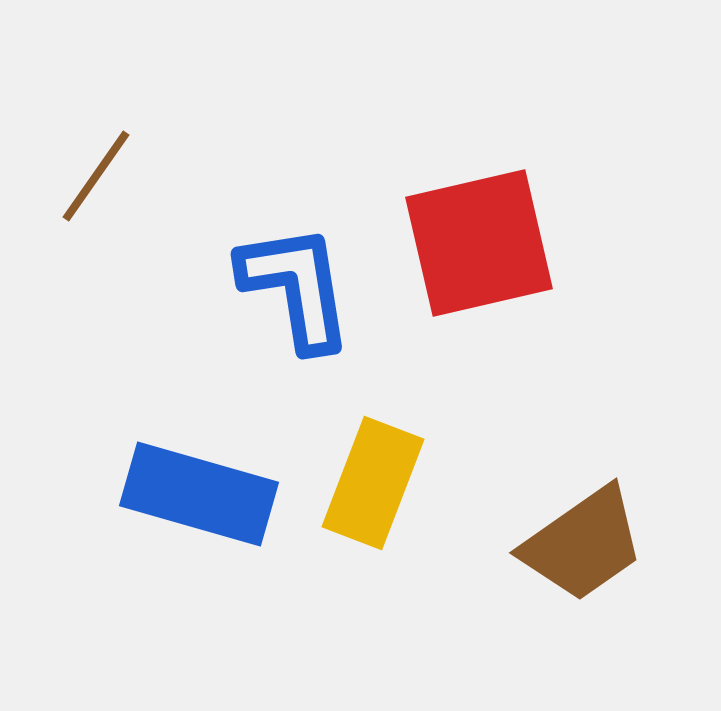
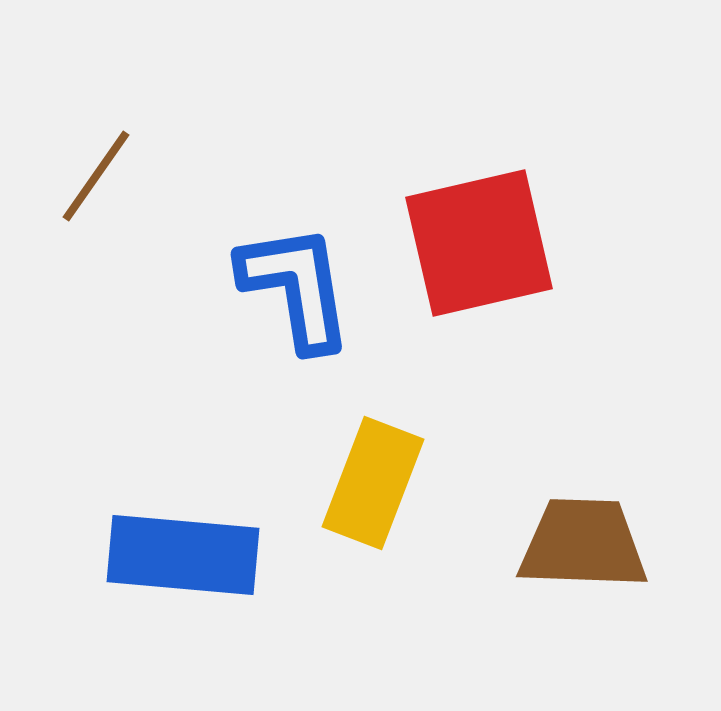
blue rectangle: moved 16 px left, 61 px down; rotated 11 degrees counterclockwise
brown trapezoid: rotated 143 degrees counterclockwise
